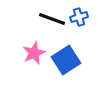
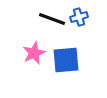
blue square: rotated 28 degrees clockwise
